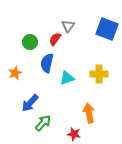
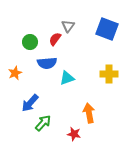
blue semicircle: rotated 108 degrees counterclockwise
yellow cross: moved 10 px right
